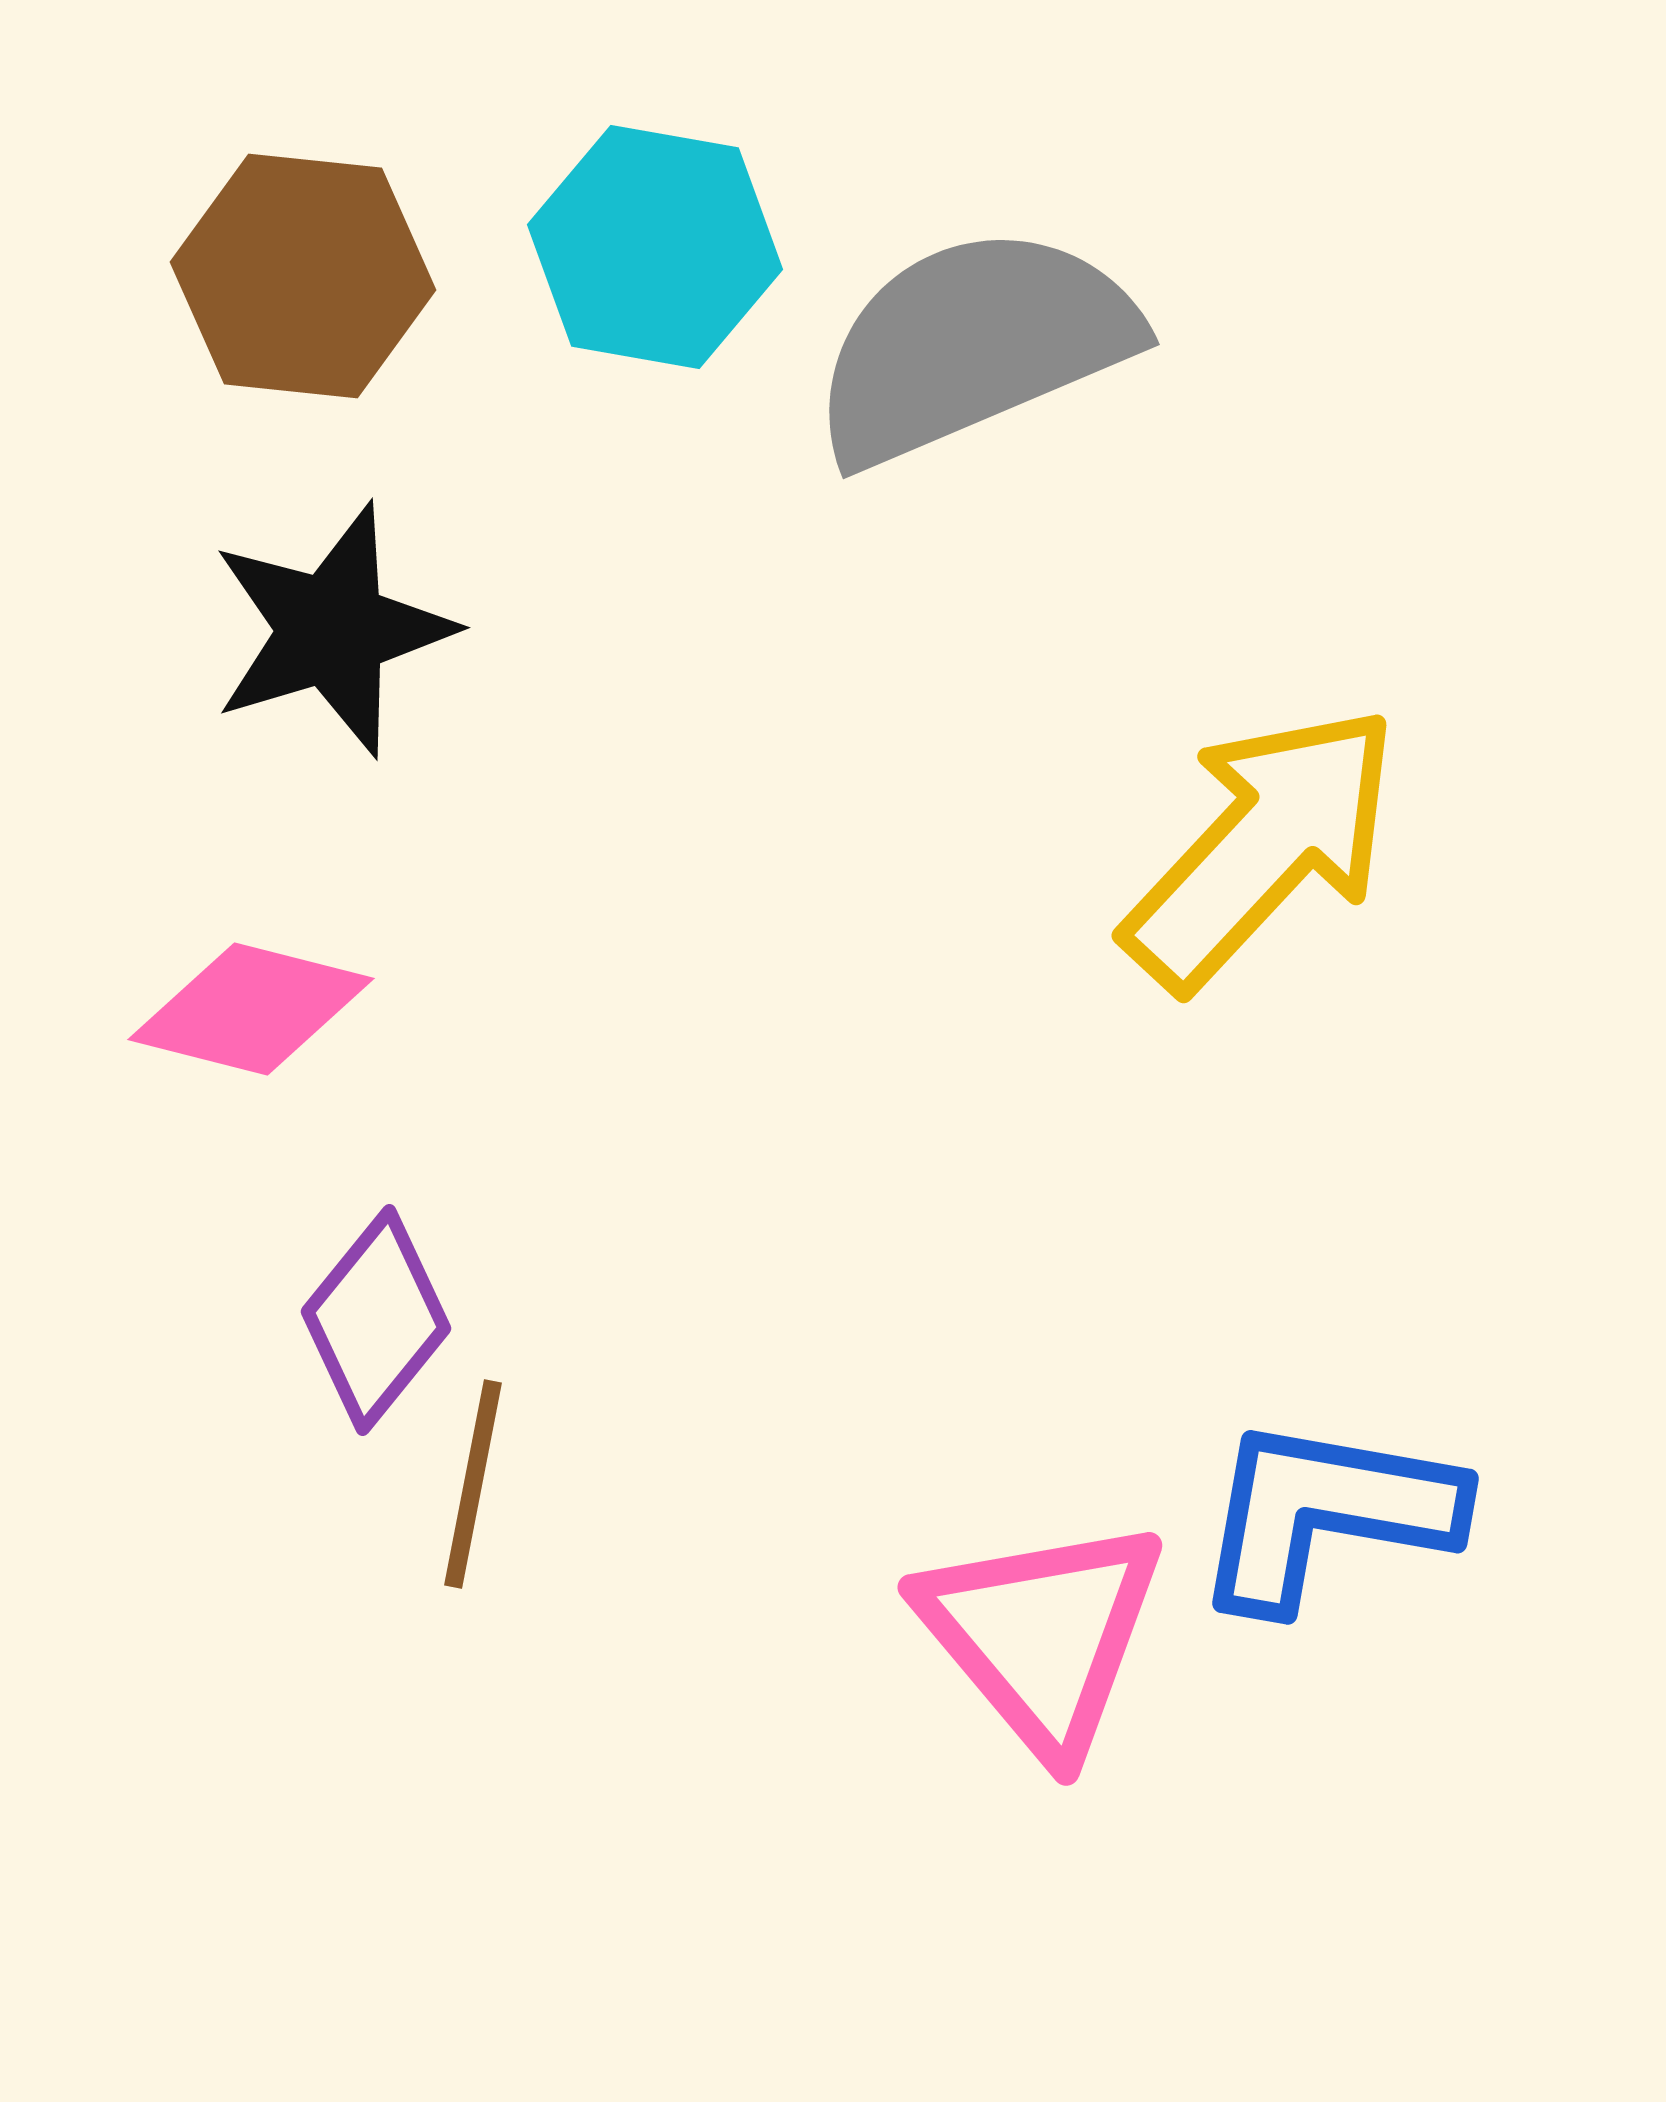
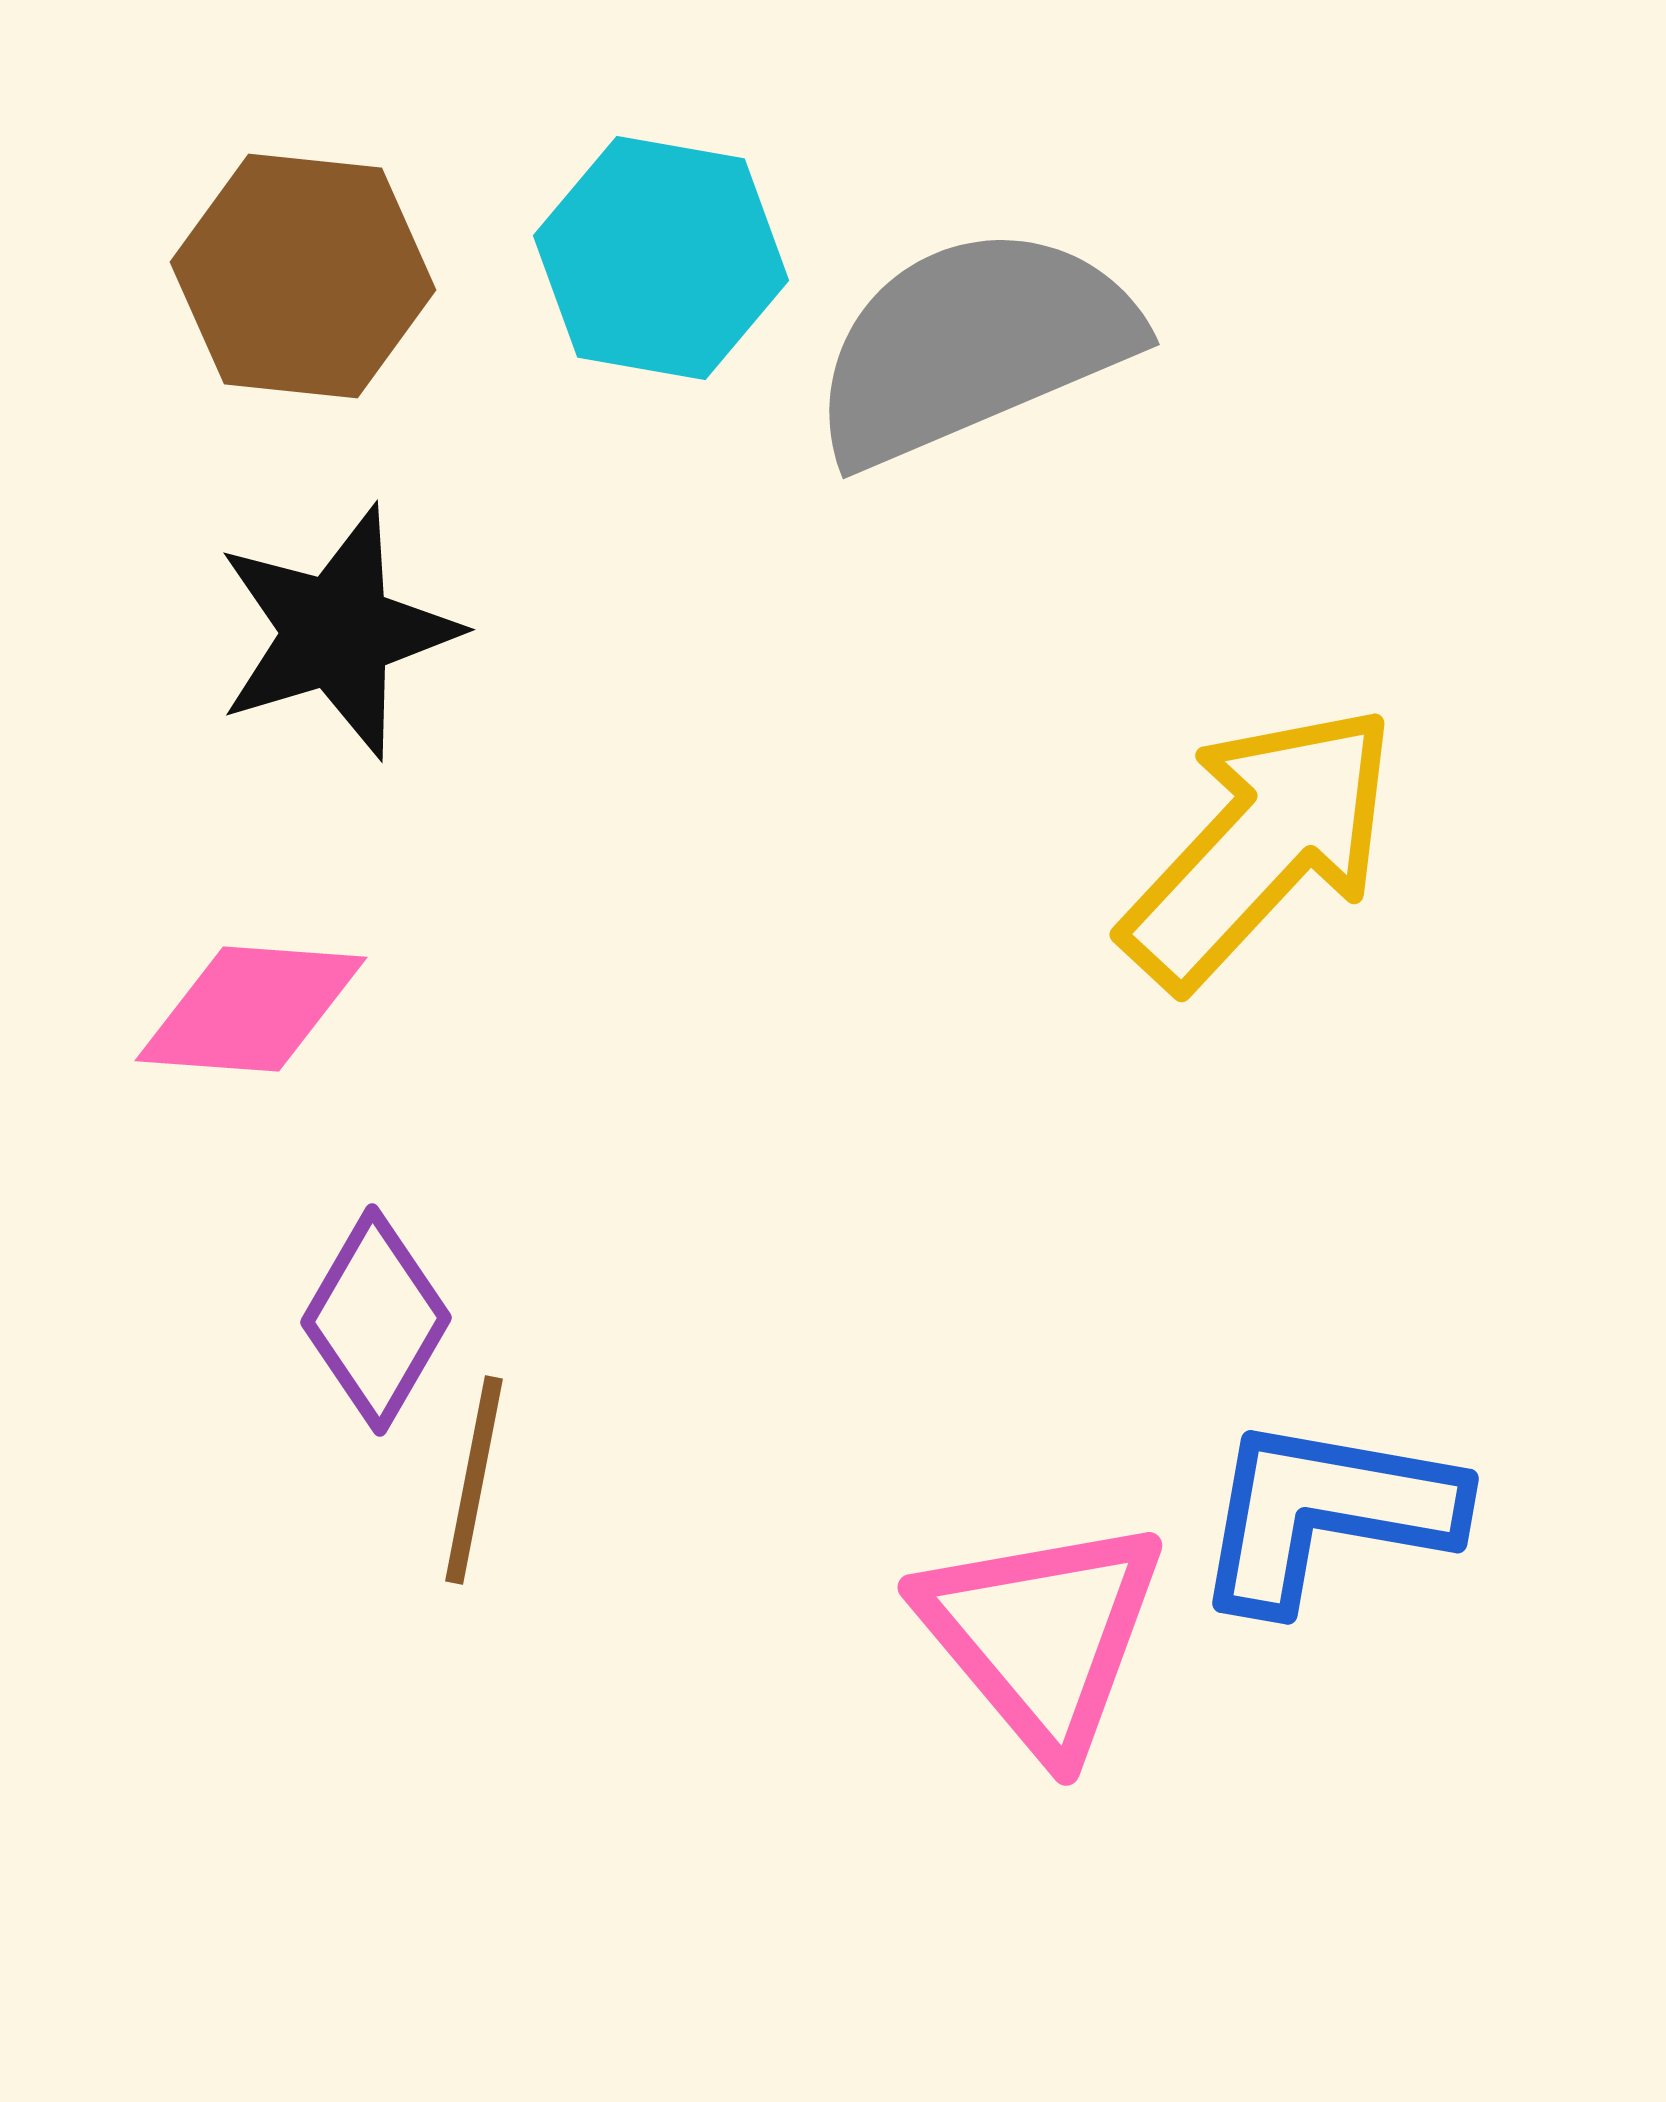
cyan hexagon: moved 6 px right, 11 px down
black star: moved 5 px right, 2 px down
yellow arrow: moved 2 px left, 1 px up
pink diamond: rotated 10 degrees counterclockwise
purple diamond: rotated 9 degrees counterclockwise
brown line: moved 1 px right, 4 px up
